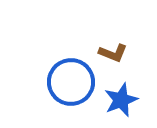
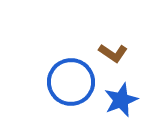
brown L-shape: rotated 12 degrees clockwise
